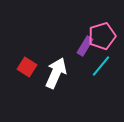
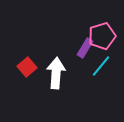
purple rectangle: moved 2 px down
red square: rotated 18 degrees clockwise
white arrow: rotated 20 degrees counterclockwise
